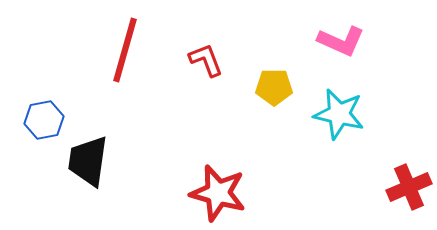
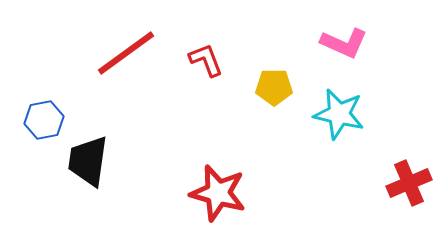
pink L-shape: moved 3 px right, 2 px down
red line: moved 1 px right, 3 px down; rotated 38 degrees clockwise
red cross: moved 4 px up
